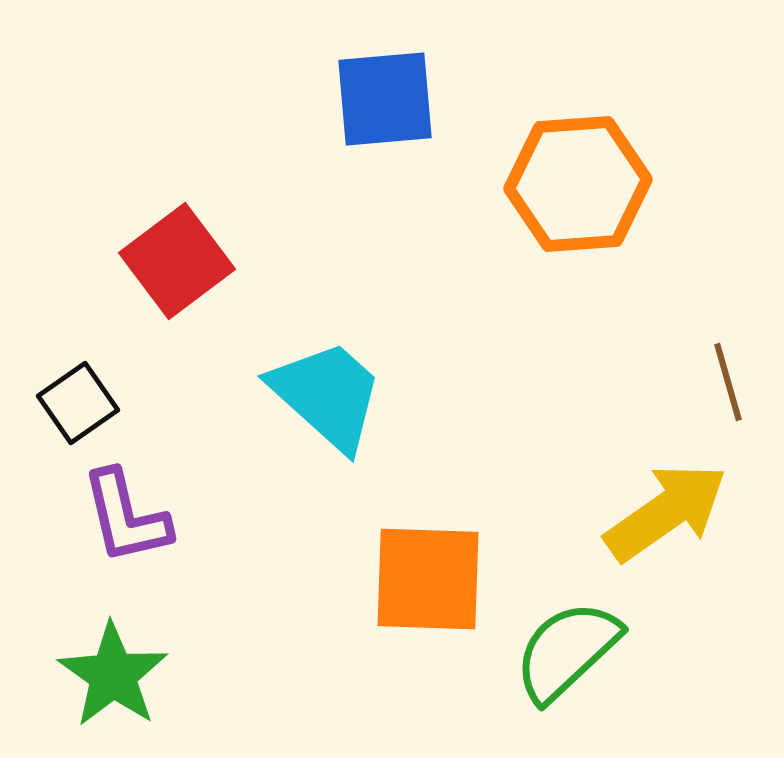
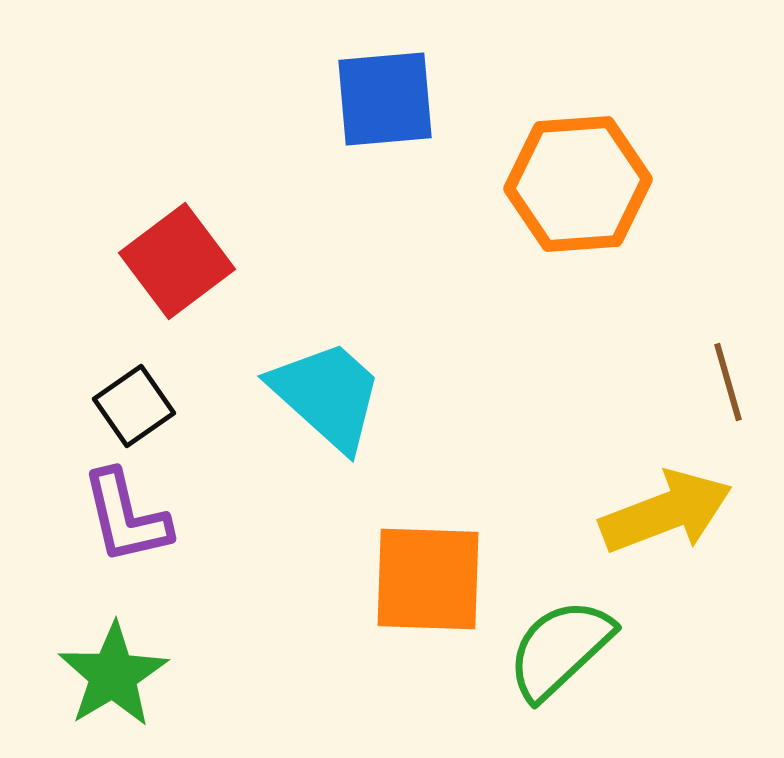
black square: moved 56 px right, 3 px down
yellow arrow: rotated 14 degrees clockwise
green semicircle: moved 7 px left, 2 px up
green star: rotated 6 degrees clockwise
